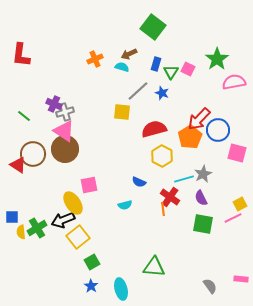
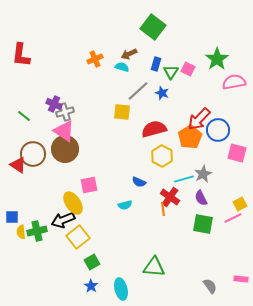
green cross at (37, 228): moved 3 px down; rotated 18 degrees clockwise
